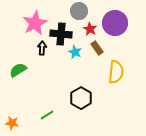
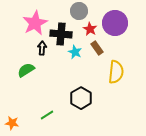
green semicircle: moved 8 px right
